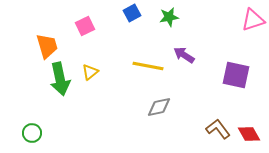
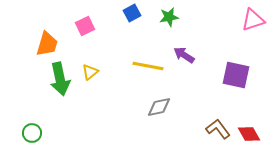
orange trapezoid: moved 2 px up; rotated 32 degrees clockwise
